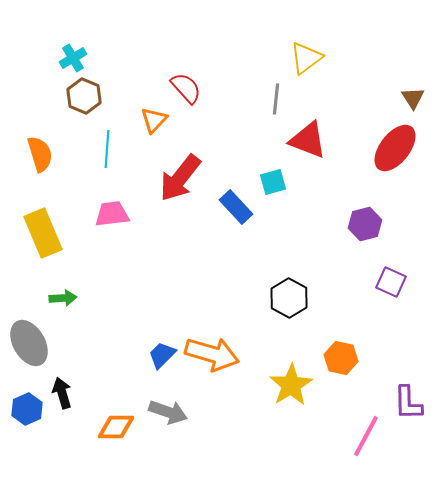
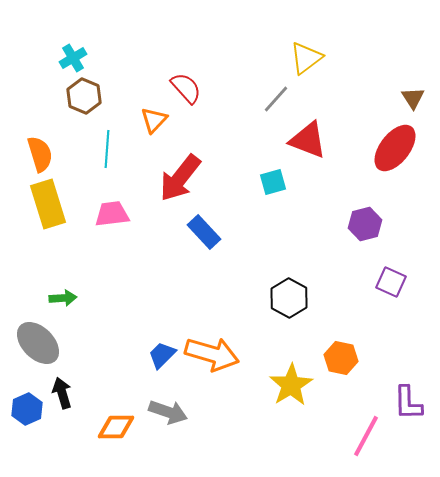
gray line: rotated 36 degrees clockwise
blue rectangle: moved 32 px left, 25 px down
yellow rectangle: moved 5 px right, 29 px up; rotated 6 degrees clockwise
gray ellipse: moved 9 px right; rotated 15 degrees counterclockwise
